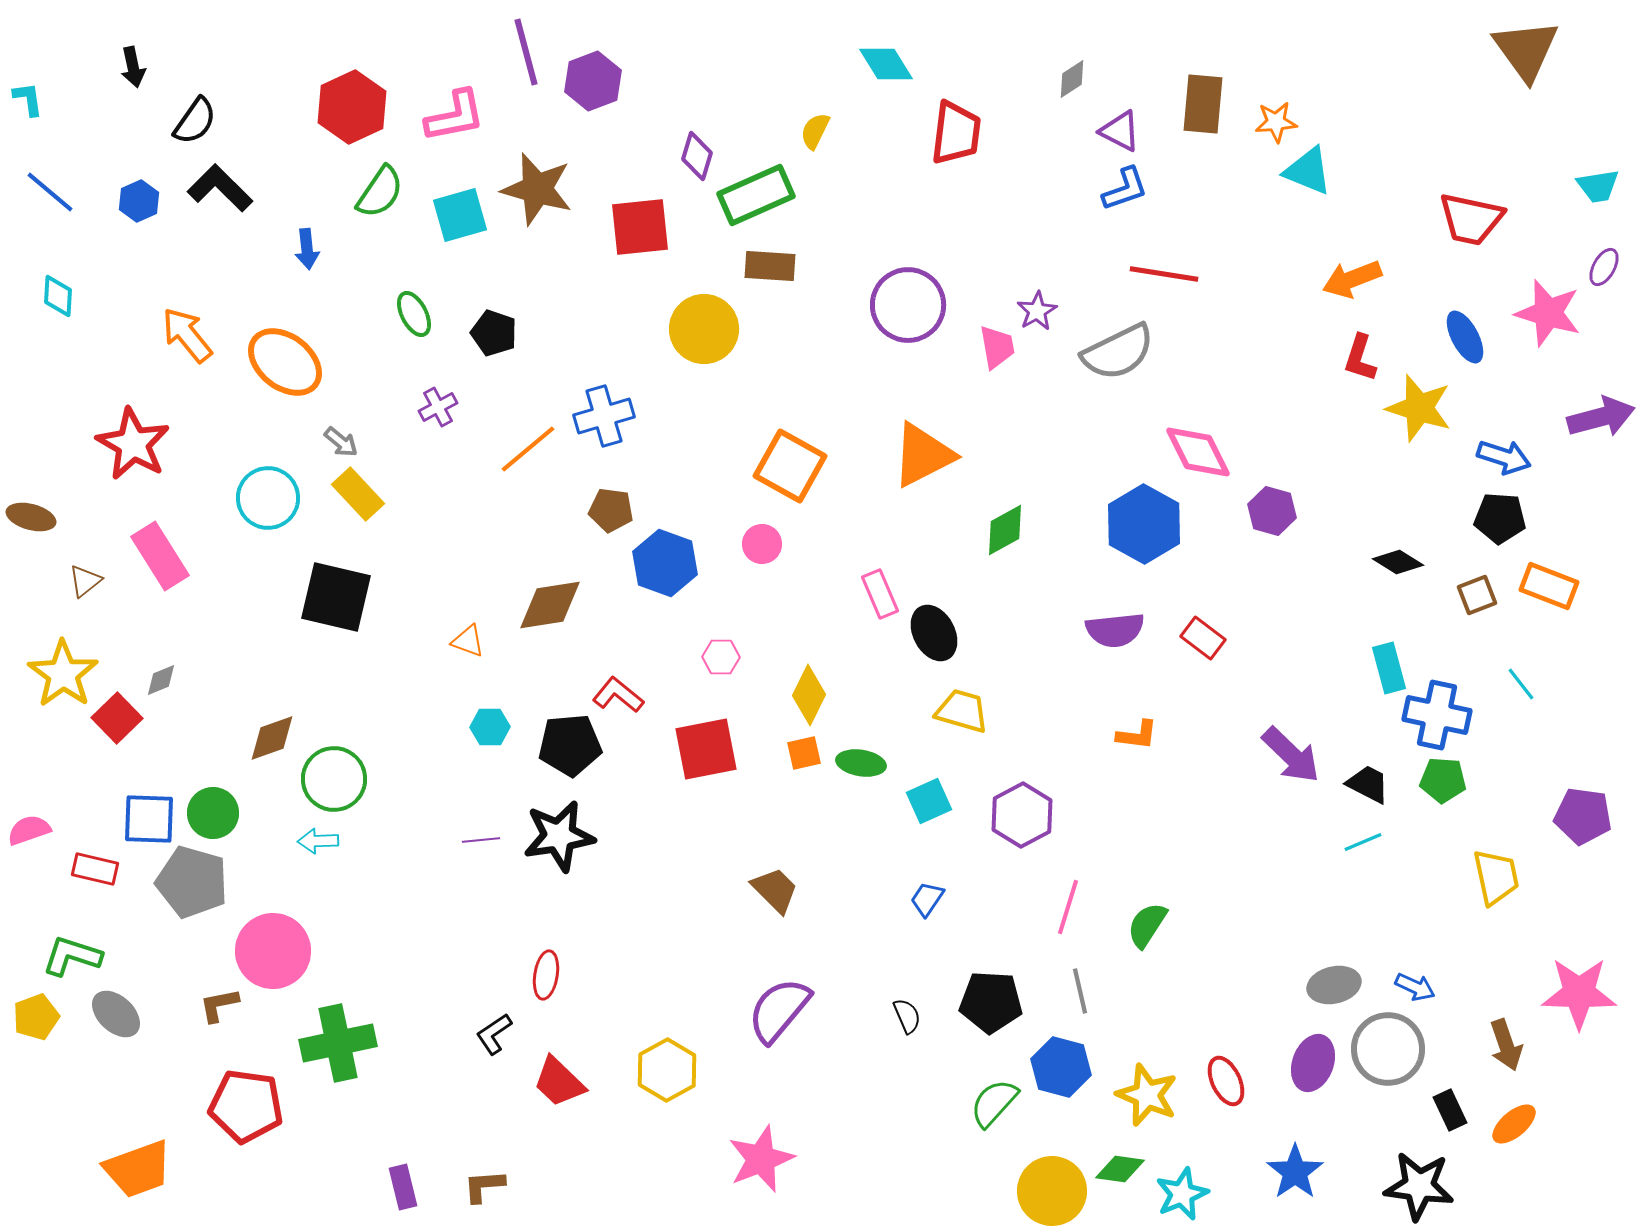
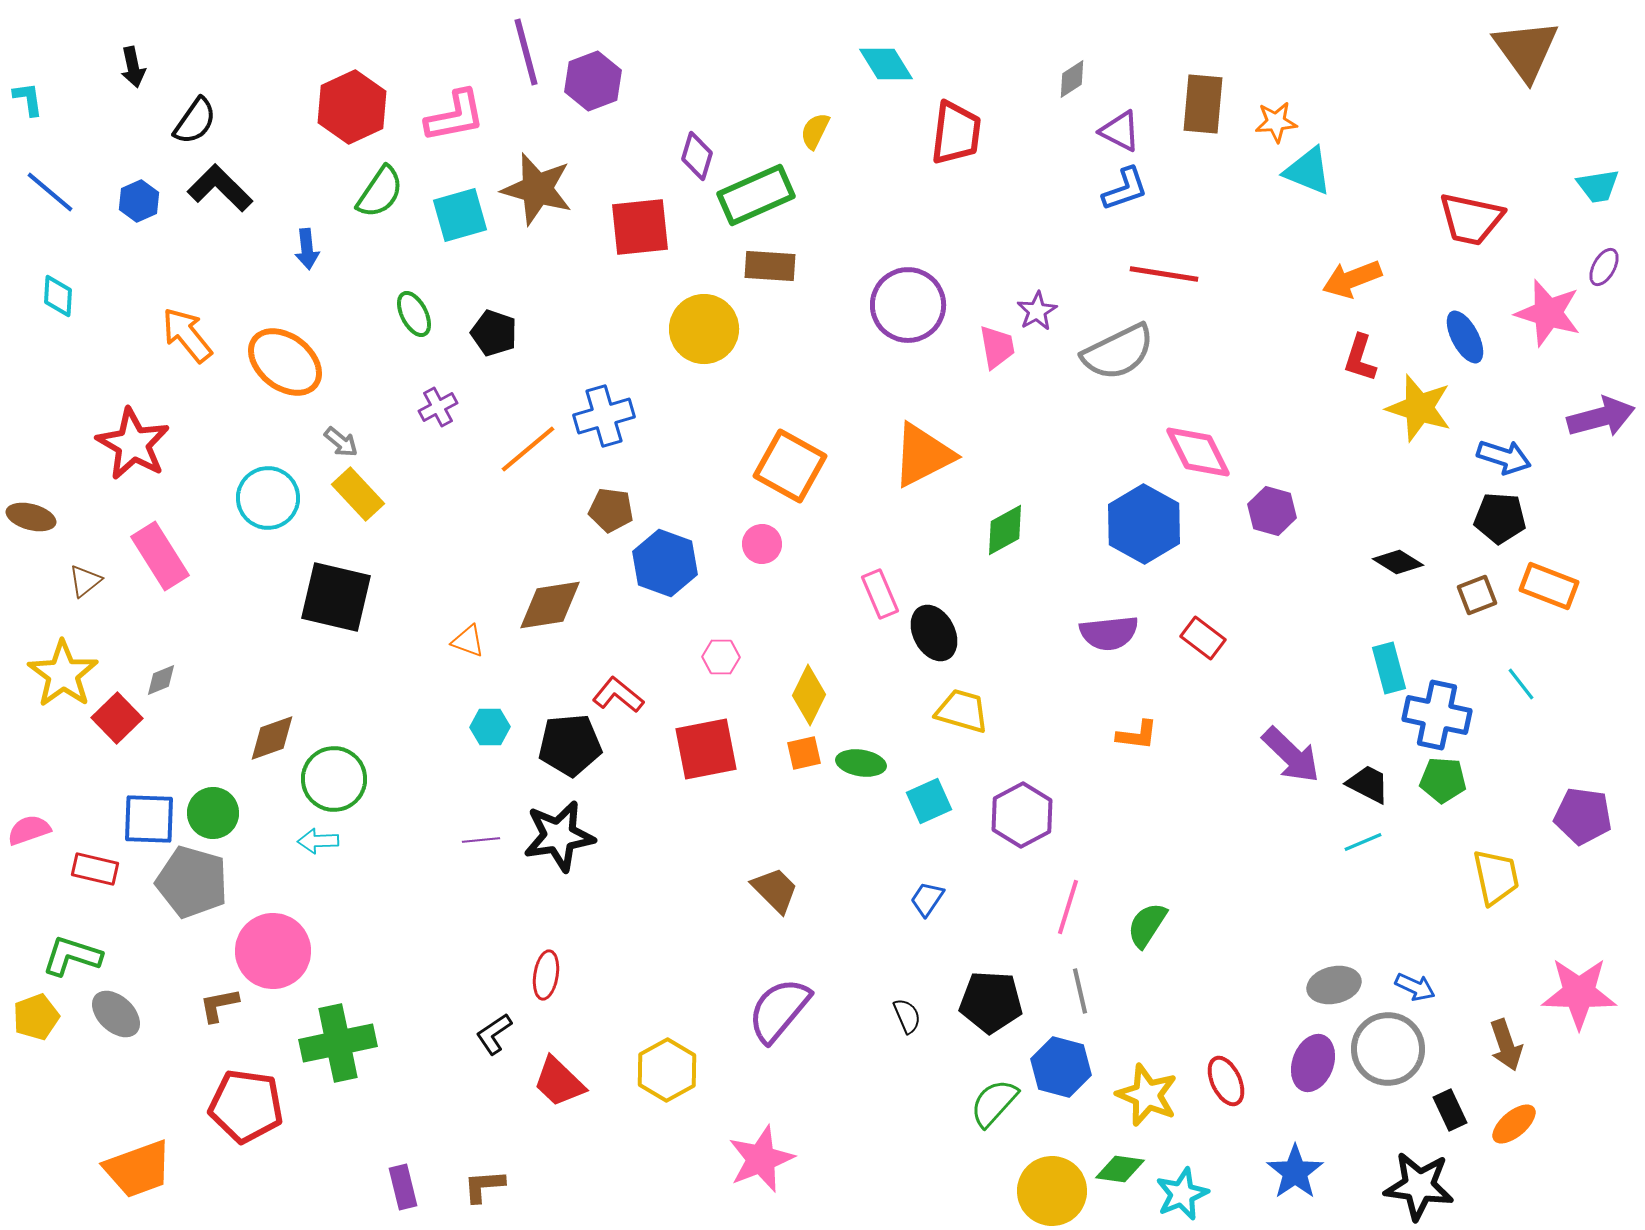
purple semicircle at (1115, 630): moved 6 px left, 3 px down
